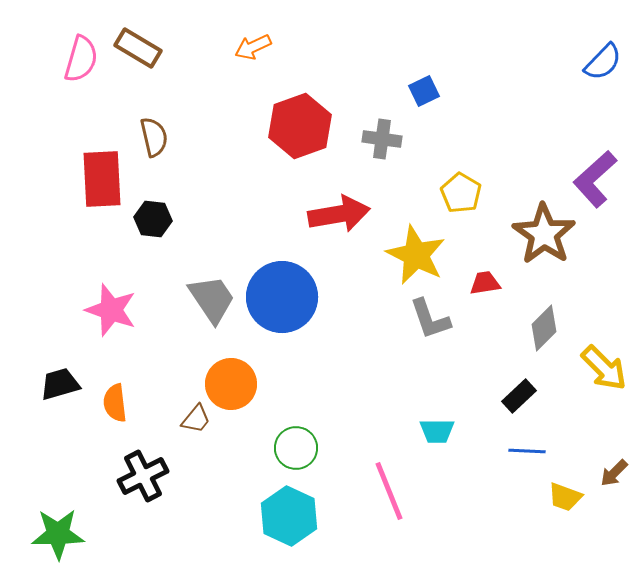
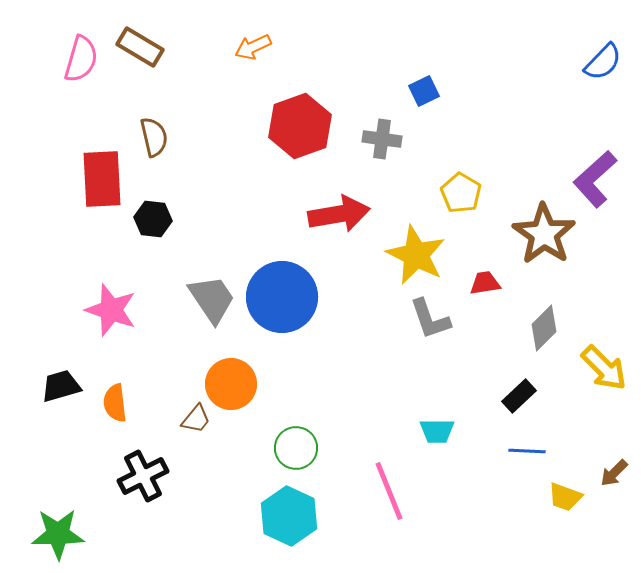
brown rectangle: moved 2 px right, 1 px up
black trapezoid: moved 1 px right, 2 px down
